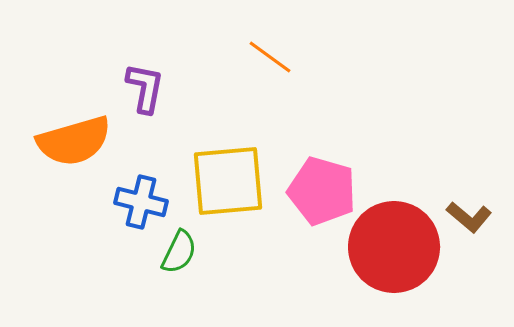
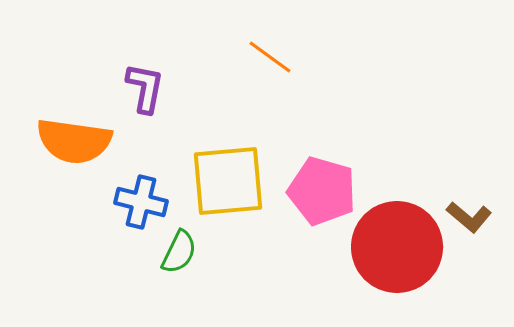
orange semicircle: rotated 24 degrees clockwise
red circle: moved 3 px right
